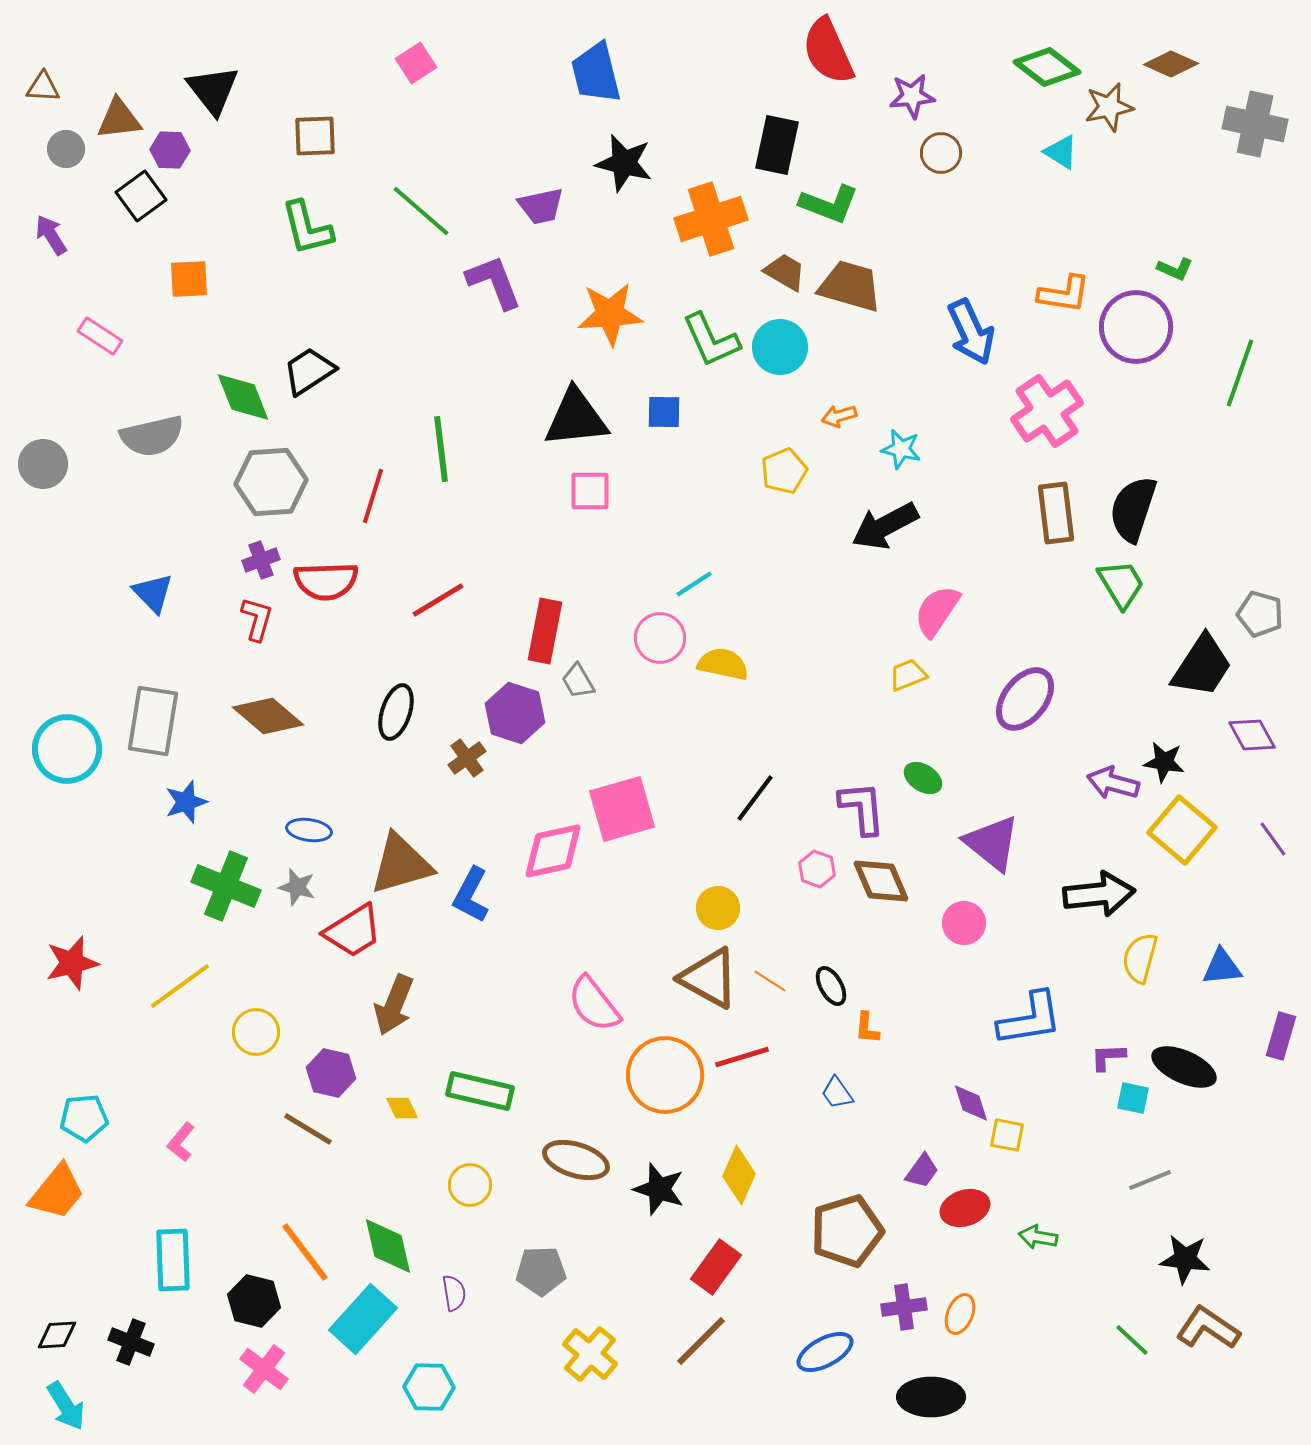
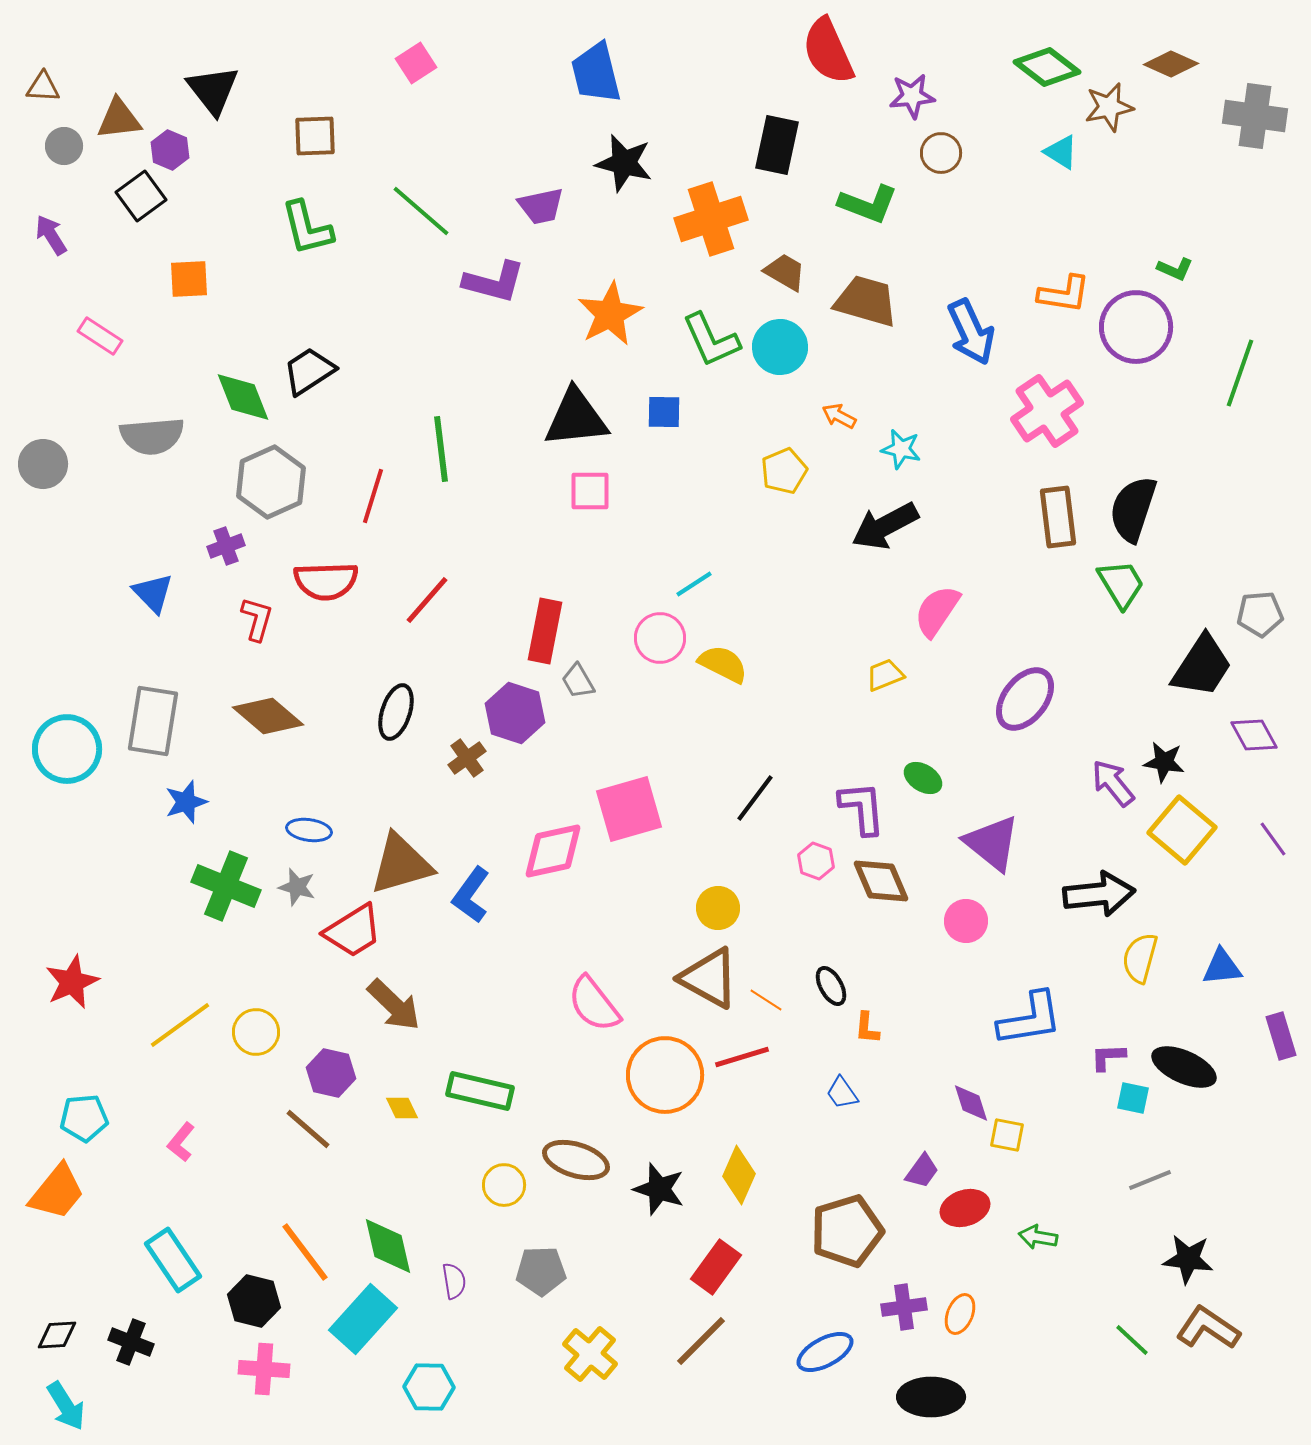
gray cross at (1255, 124): moved 8 px up; rotated 4 degrees counterclockwise
gray circle at (66, 149): moved 2 px left, 3 px up
purple hexagon at (170, 150): rotated 21 degrees clockwise
green L-shape at (829, 204): moved 39 px right
purple L-shape at (494, 282): rotated 126 degrees clockwise
brown trapezoid at (850, 286): moved 16 px right, 15 px down
orange star at (610, 314): rotated 24 degrees counterclockwise
orange arrow at (839, 416): rotated 44 degrees clockwise
gray semicircle at (152, 436): rotated 8 degrees clockwise
gray hexagon at (271, 482): rotated 20 degrees counterclockwise
brown rectangle at (1056, 513): moved 2 px right, 4 px down
purple cross at (261, 560): moved 35 px left, 14 px up
red line at (438, 600): moved 11 px left; rotated 18 degrees counterclockwise
gray pentagon at (1260, 614): rotated 21 degrees counterclockwise
yellow semicircle at (723, 664): rotated 15 degrees clockwise
yellow trapezoid at (908, 675): moved 23 px left
purple diamond at (1252, 735): moved 2 px right
purple arrow at (1113, 783): rotated 36 degrees clockwise
pink square at (622, 809): moved 7 px right
pink hexagon at (817, 869): moved 1 px left, 8 px up
blue L-shape at (471, 895): rotated 8 degrees clockwise
pink circle at (964, 923): moved 2 px right, 2 px up
red star at (72, 963): moved 19 px down; rotated 10 degrees counterclockwise
orange line at (770, 981): moved 4 px left, 19 px down
yellow line at (180, 986): moved 39 px down
brown arrow at (394, 1005): rotated 68 degrees counterclockwise
purple rectangle at (1281, 1036): rotated 33 degrees counterclockwise
blue trapezoid at (837, 1093): moved 5 px right
brown line at (308, 1129): rotated 10 degrees clockwise
yellow circle at (470, 1185): moved 34 px right
black star at (1185, 1259): moved 3 px right
cyan rectangle at (173, 1260): rotated 32 degrees counterclockwise
purple semicircle at (454, 1293): moved 12 px up
pink cross at (264, 1369): rotated 33 degrees counterclockwise
